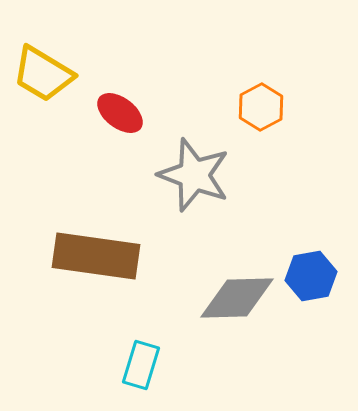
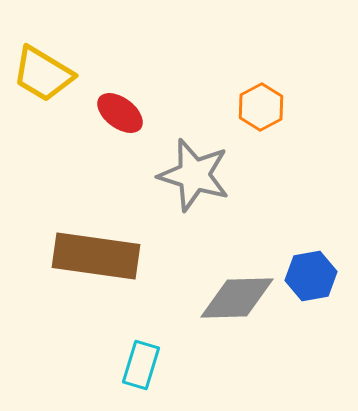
gray star: rotated 4 degrees counterclockwise
